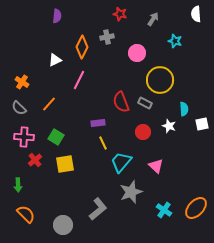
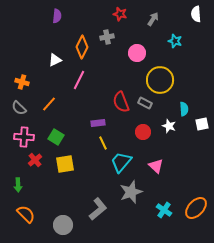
orange cross: rotated 16 degrees counterclockwise
